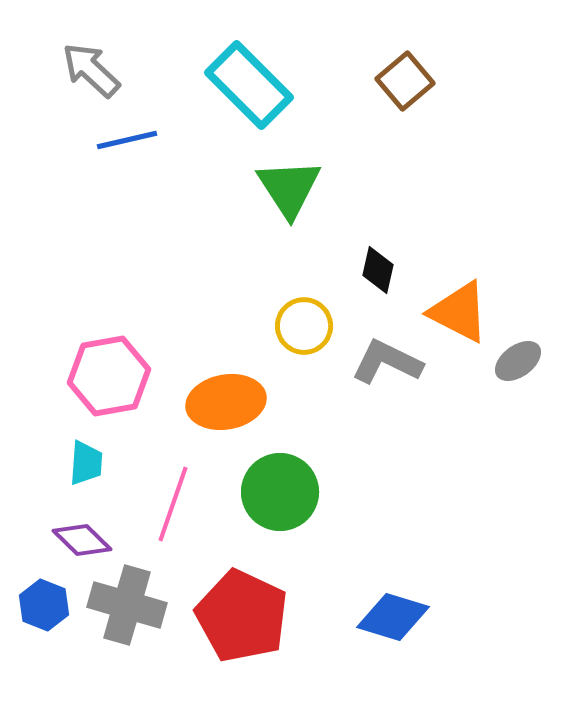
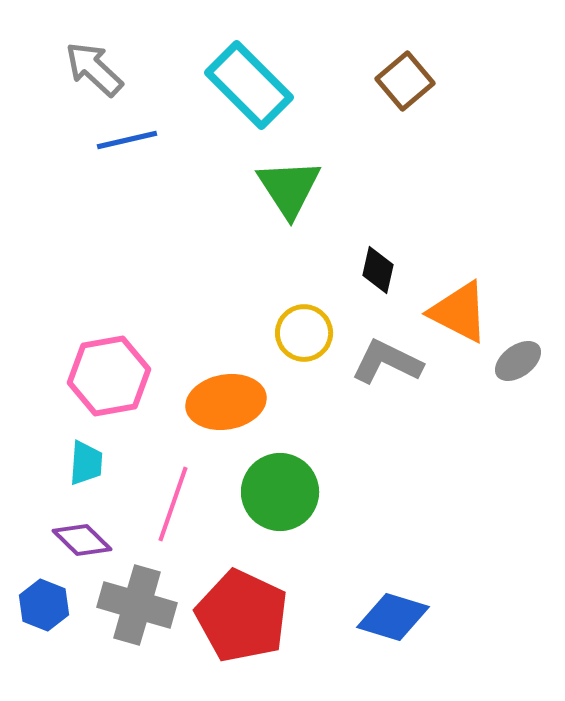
gray arrow: moved 3 px right, 1 px up
yellow circle: moved 7 px down
gray cross: moved 10 px right
